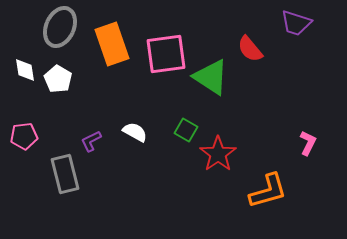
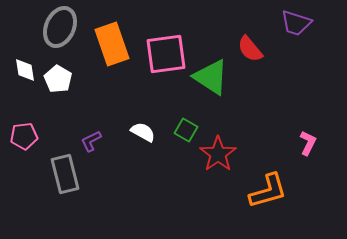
white semicircle: moved 8 px right
